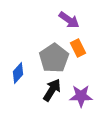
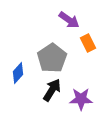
orange rectangle: moved 10 px right, 5 px up
gray pentagon: moved 2 px left
purple star: moved 3 px down
